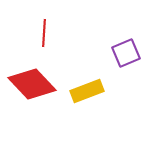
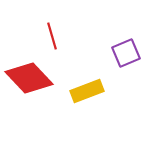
red line: moved 8 px right, 3 px down; rotated 20 degrees counterclockwise
red diamond: moved 3 px left, 6 px up
